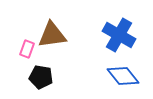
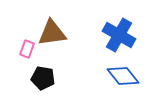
brown triangle: moved 2 px up
black pentagon: moved 2 px right, 1 px down
